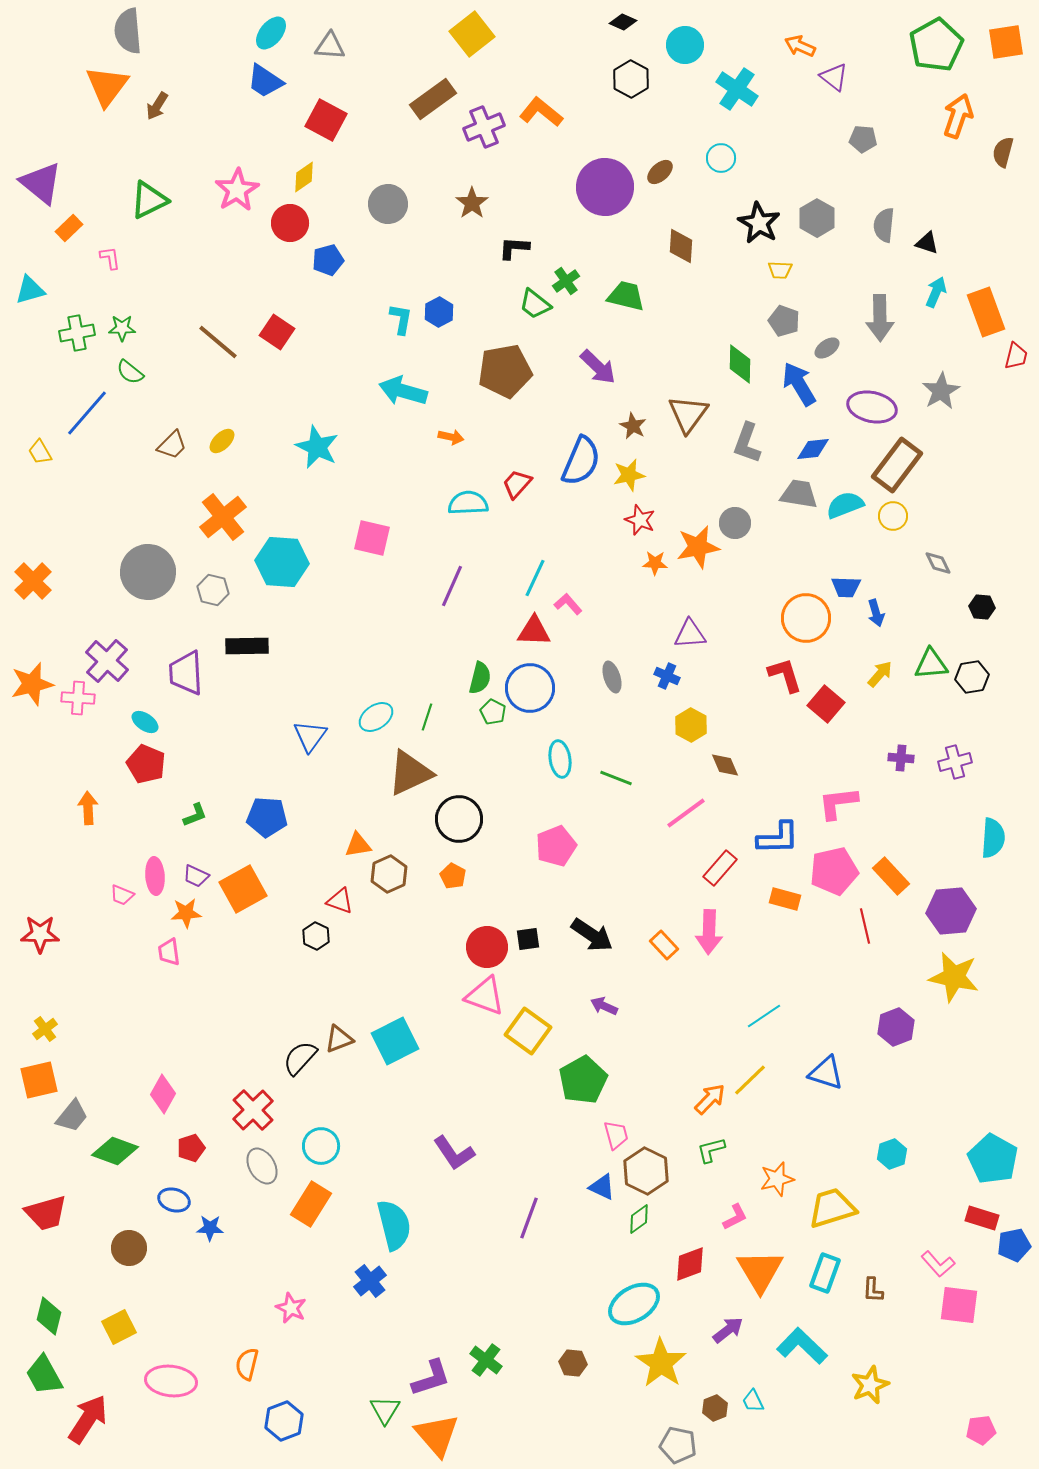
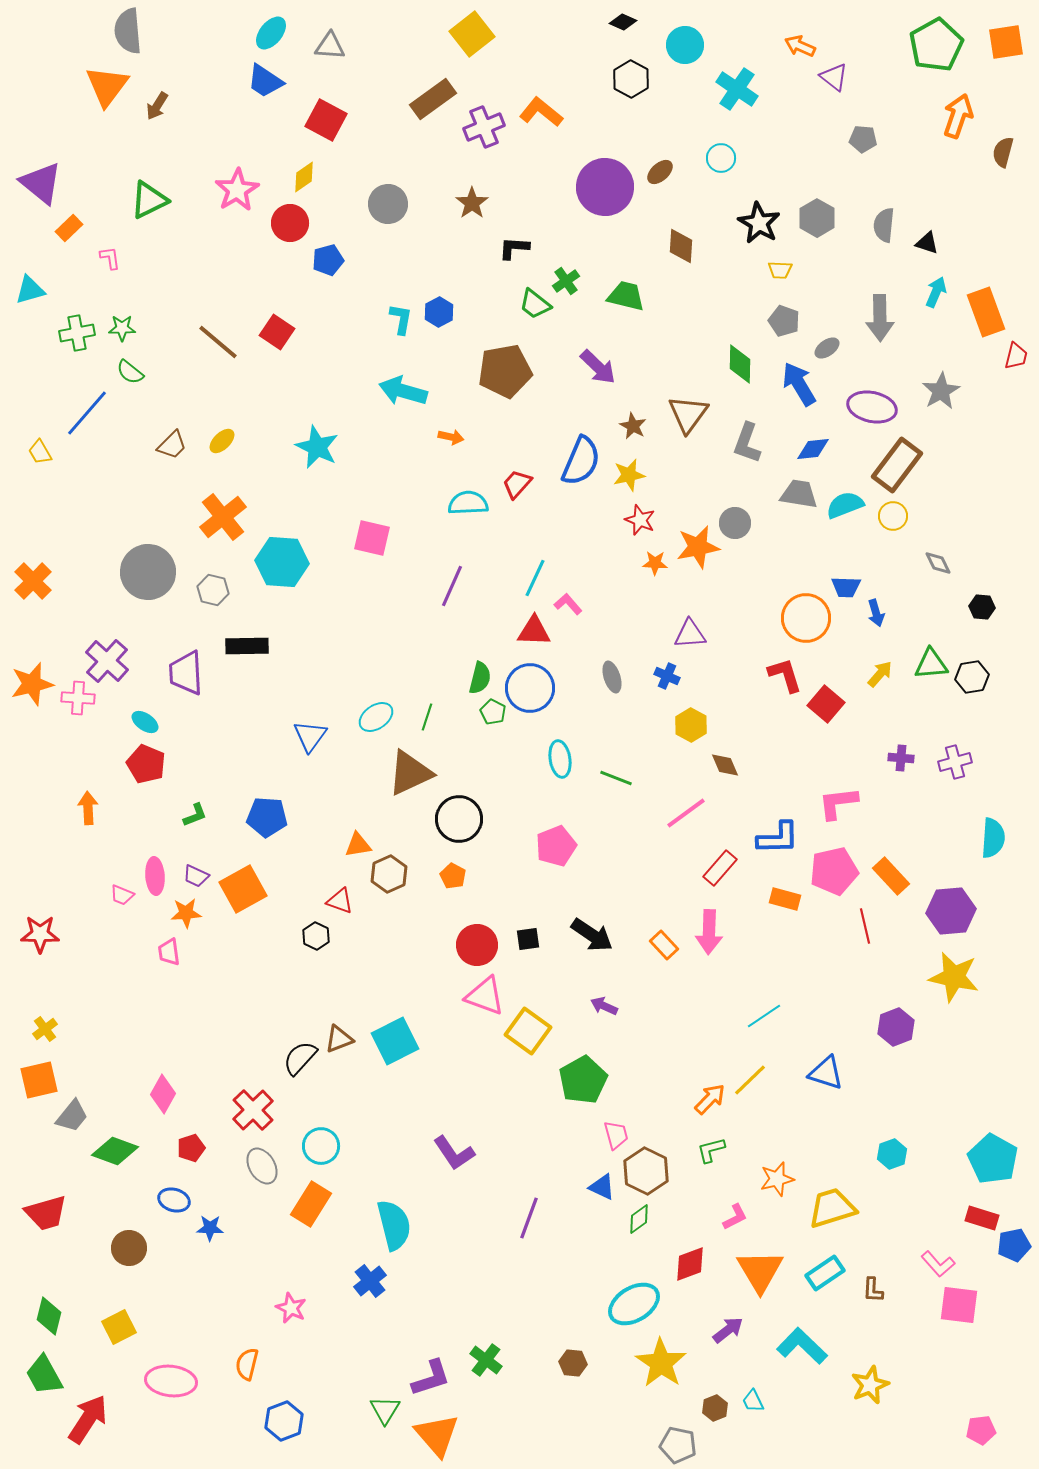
red circle at (487, 947): moved 10 px left, 2 px up
cyan rectangle at (825, 1273): rotated 36 degrees clockwise
